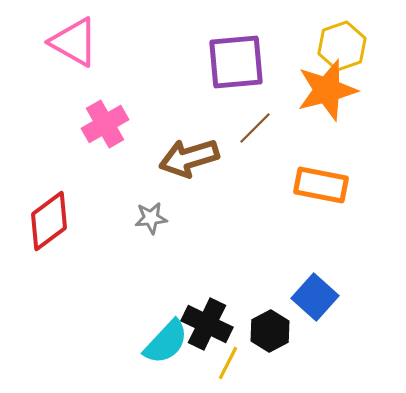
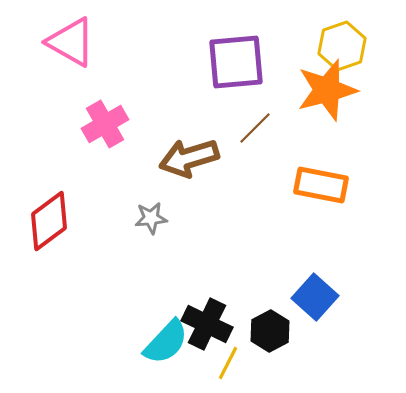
pink triangle: moved 3 px left
